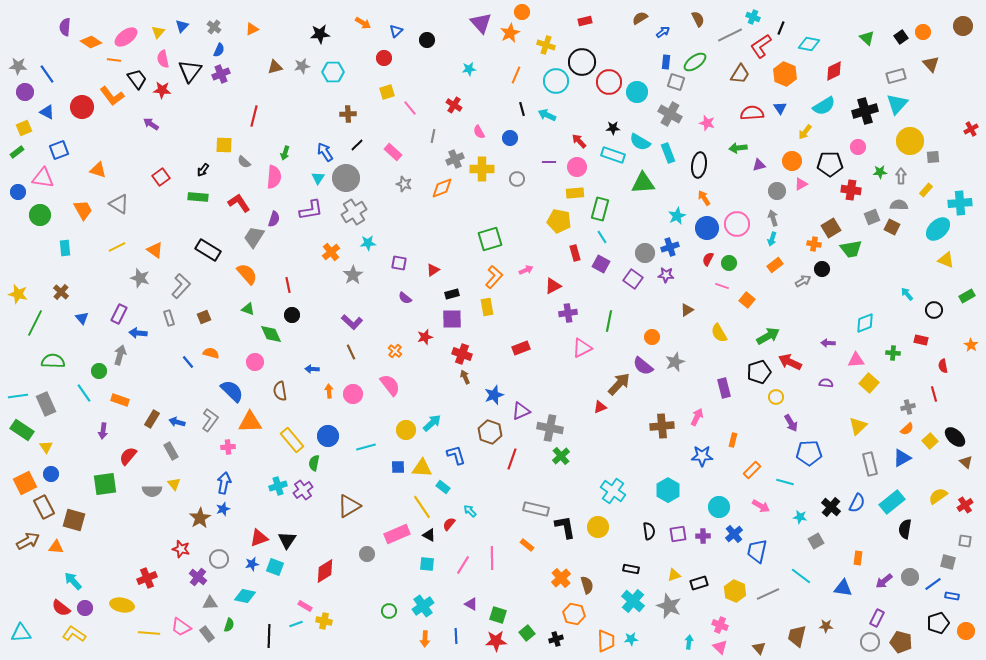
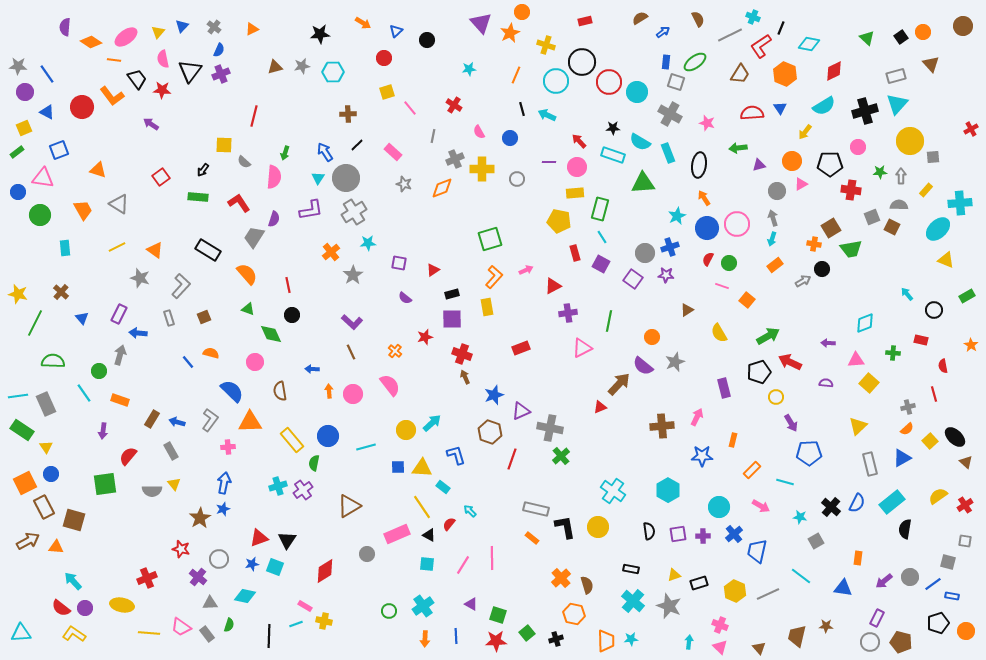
orange rectangle at (527, 545): moved 5 px right, 7 px up
